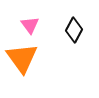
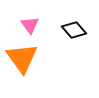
black diamond: rotated 70 degrees counterclockwise
